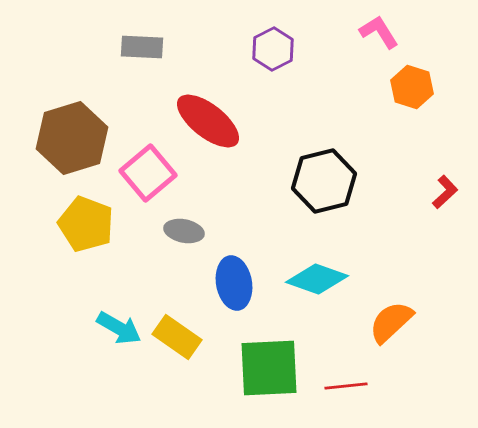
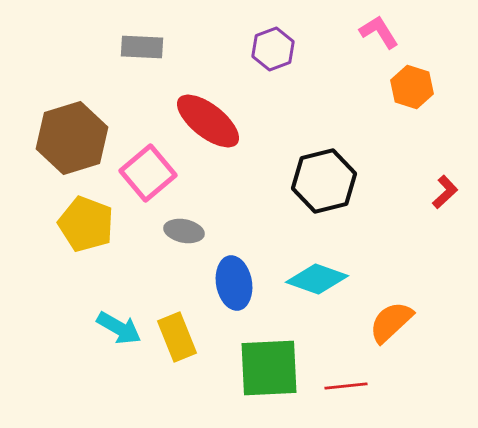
purple hexagon: rotated 6 degrees clockwise
yellow rectangle: rotated 33 degrees clockwise
